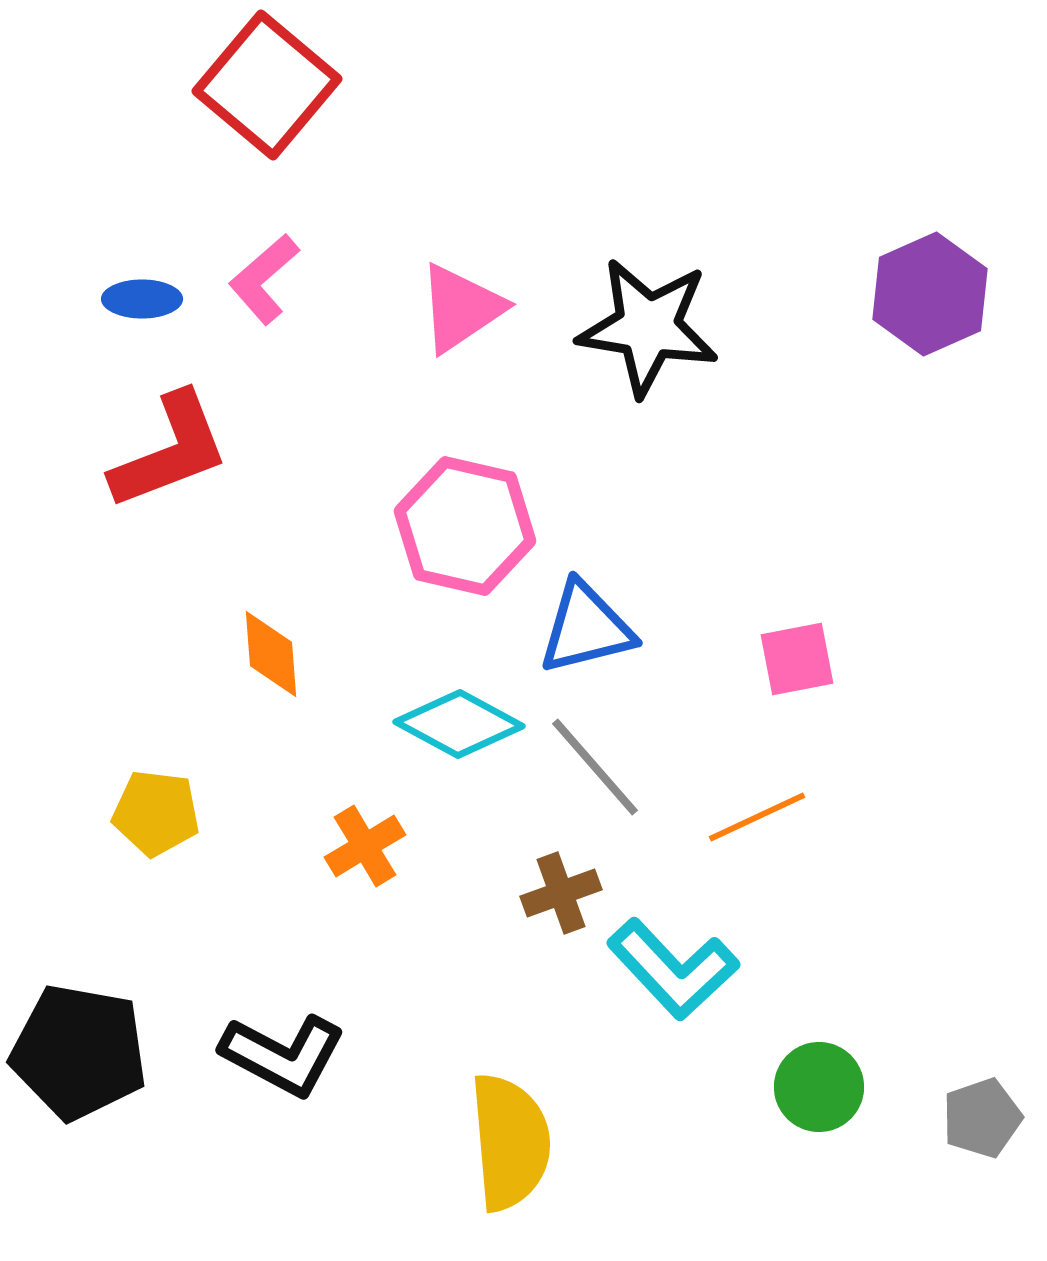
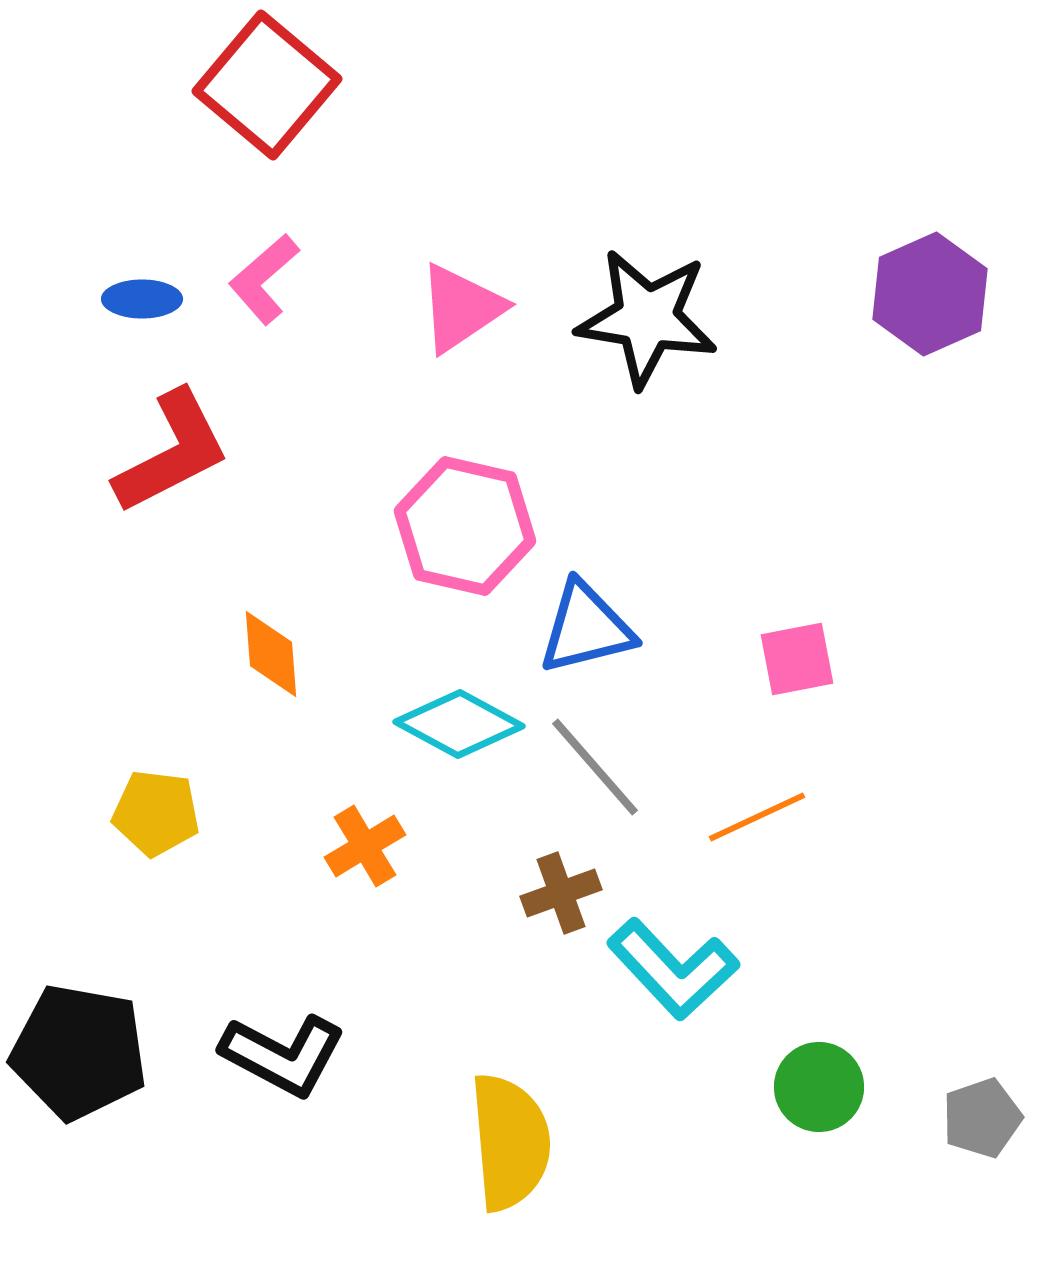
black star: moved 1 px left, 9 px up
red L-shape: moved 2 px right, 1 px down; rotated 6 degrees counterclockwise
